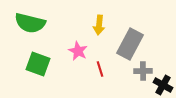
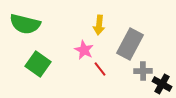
green semicircle: moved 5 px left, 1 px down
pink star: moved 6 px right, 1 px up
green square: rotated 15 degrees clockwise
red line: rotated 21 degrees counterclockwise
black cross: moved 1 px left, 1 px up
